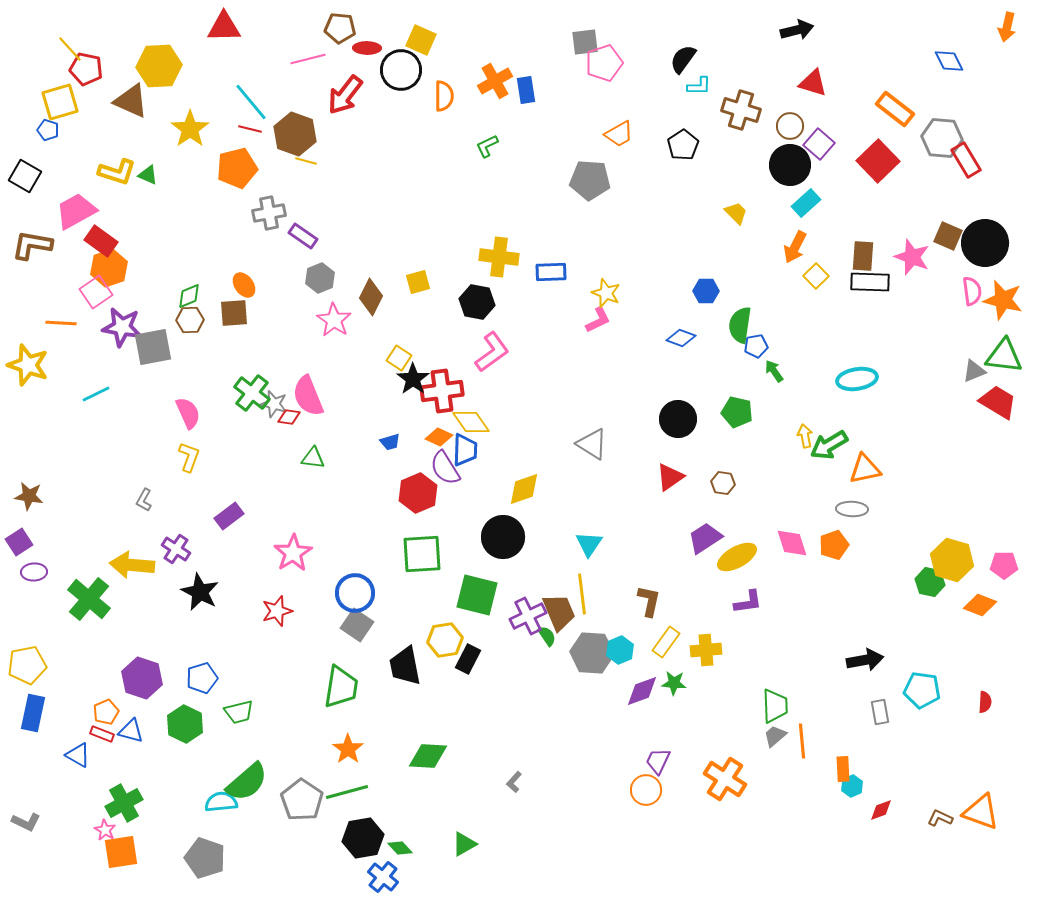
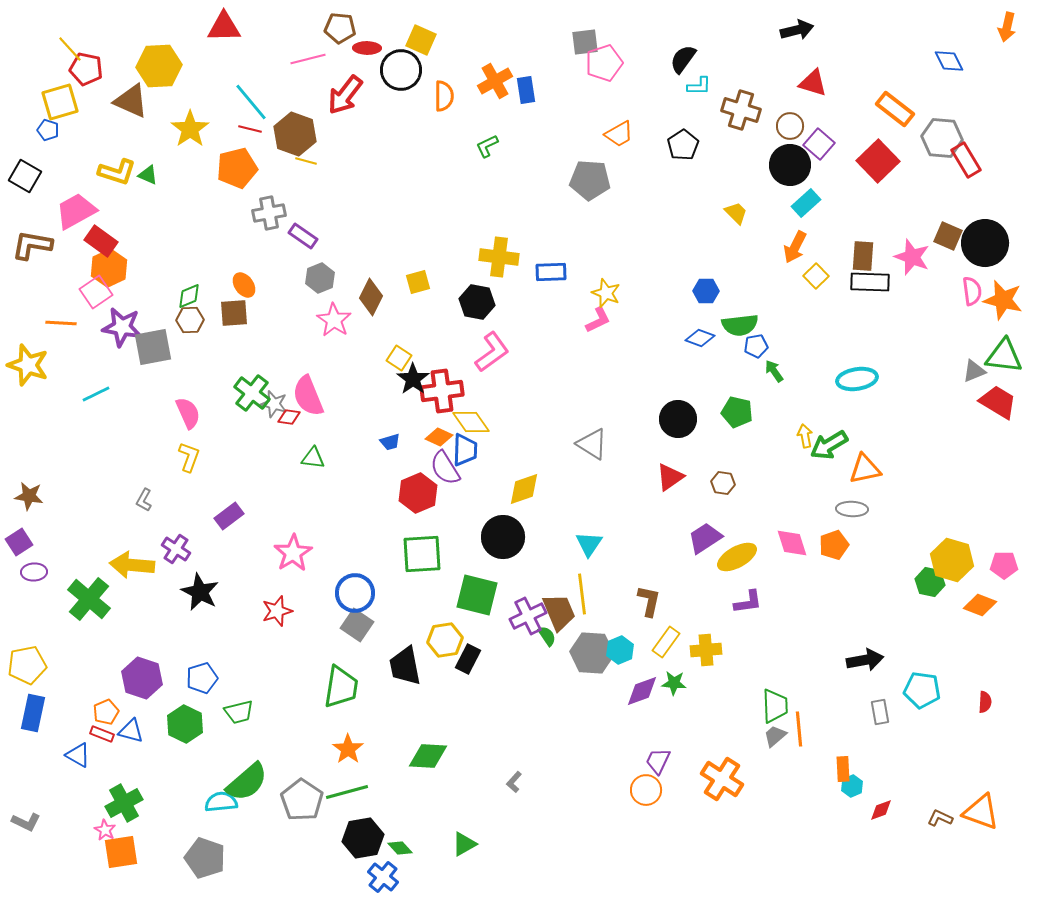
orange hexagon at (109, 268): rotated 6 degrees counterclockwise
green semicircle at (740, 325): rotated 105 degrees counterclockwise
blue diamond at (681, 338): moved 19 px right
orange line at (802, 741): moved 3 px left, 12 px up
orange cross at (725, 779): moved 3 px left
